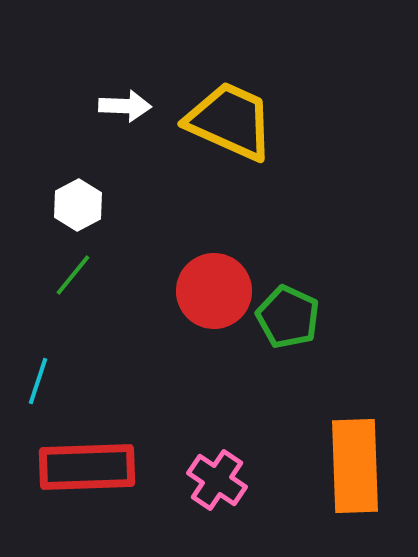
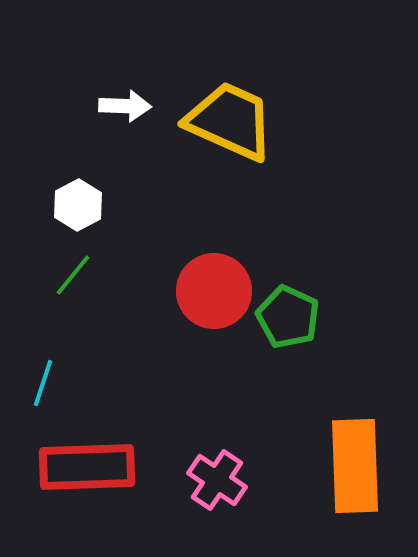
cyan line: moved 5 px right, 2 px down
